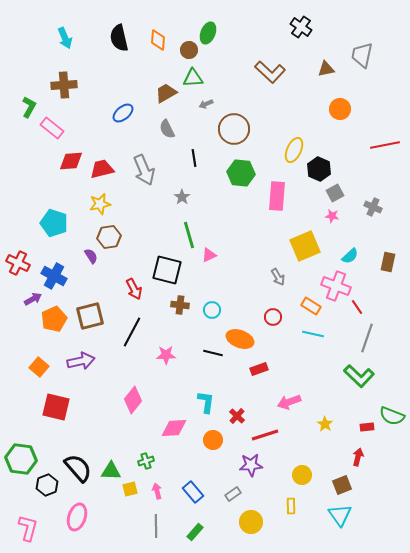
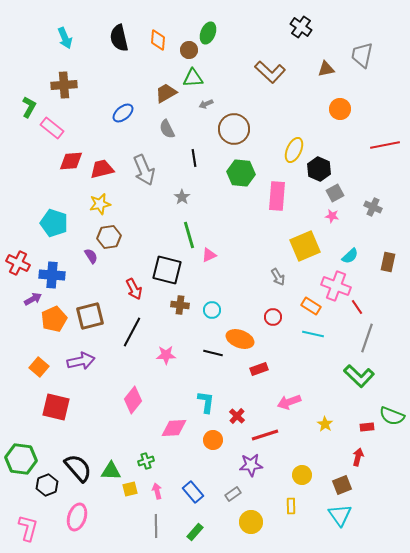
blue cross at (54, 276): moved 2 px left, 1 px up; rotated 25 degrees counterclockwise
